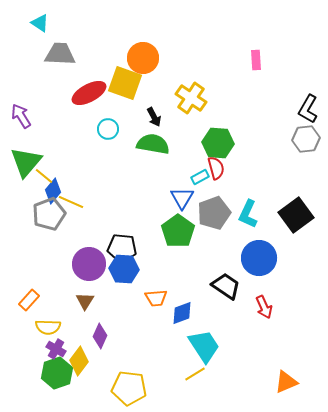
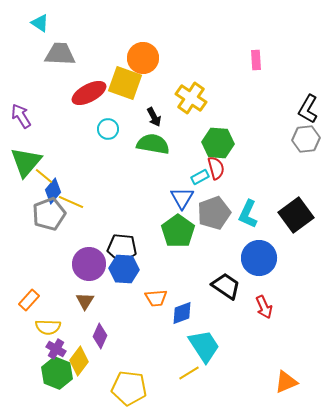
green hexagon at (57, 373): rotated 20 degrees counterclockwise
yellow line at (195, 374): moved 6 px left, 1 px up
